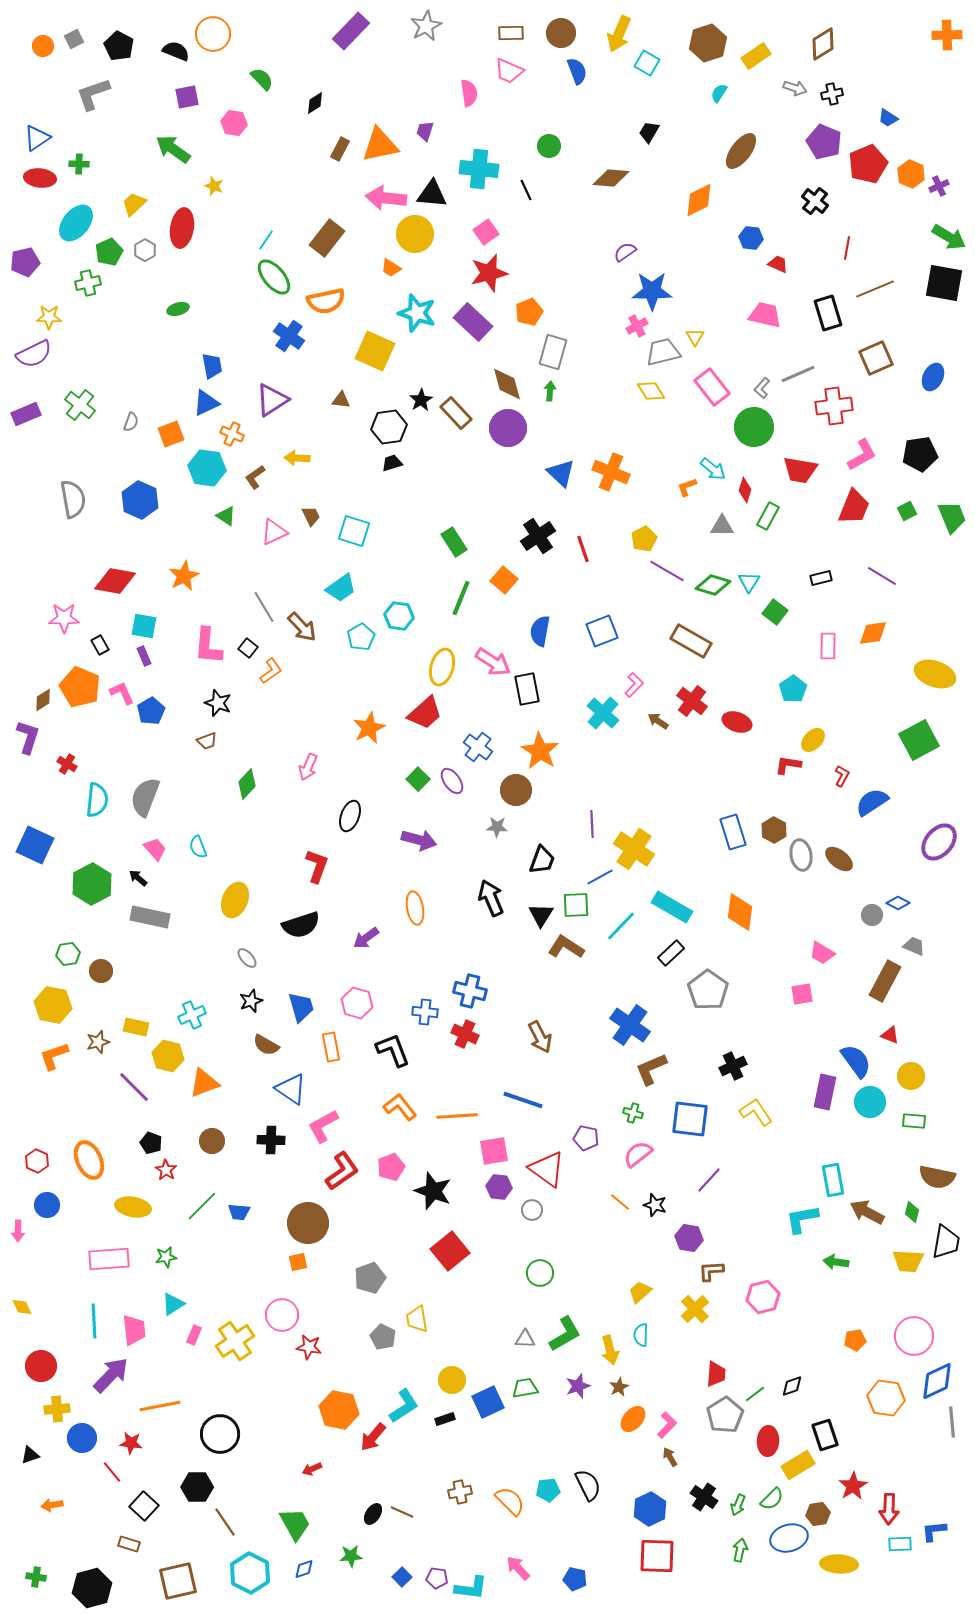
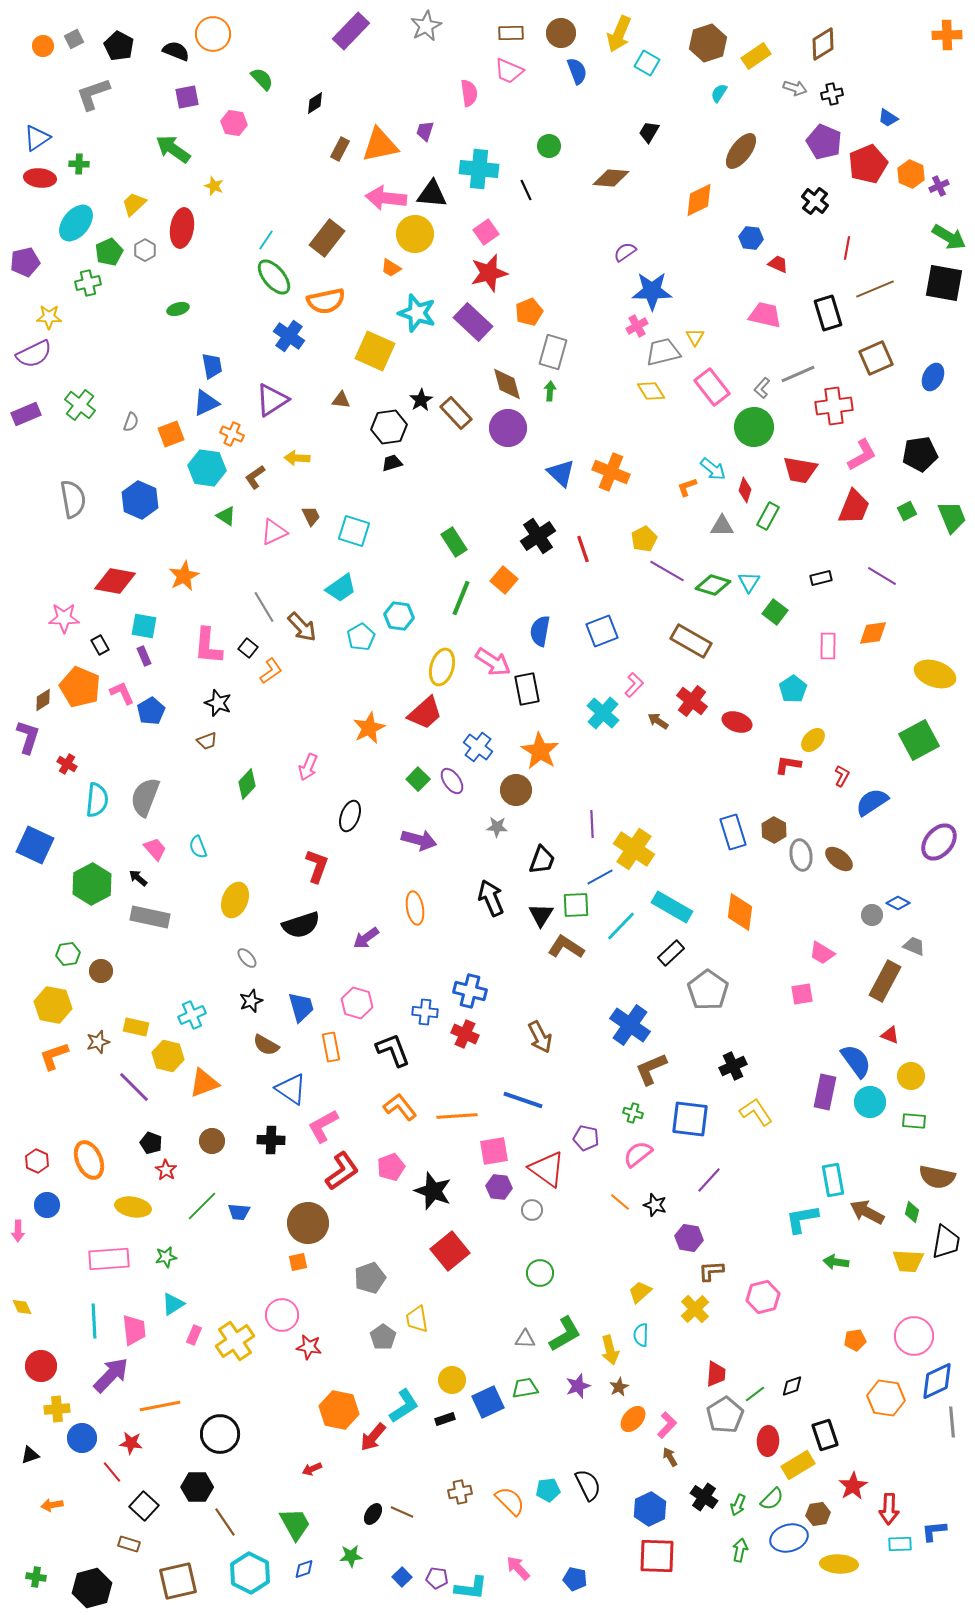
gray pentagon at (383, 1337): rotated 10 degrees clockwise
